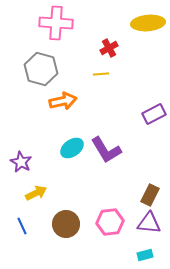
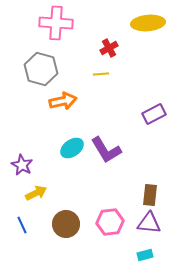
purple star: moved 1 px right, 3 px down
brown rectangle: rotated 20 degrees counterclockwise
blue line: moved 1 px up
